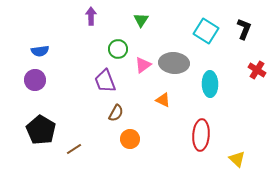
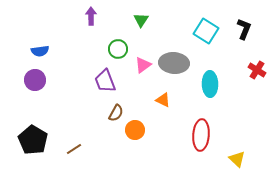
black pentagon: moved 8 px left, 10 px down
orange circle: moved 5 px right, 9 px up
